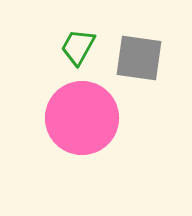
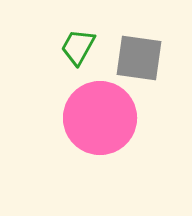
pink circle: moved 18 px right
